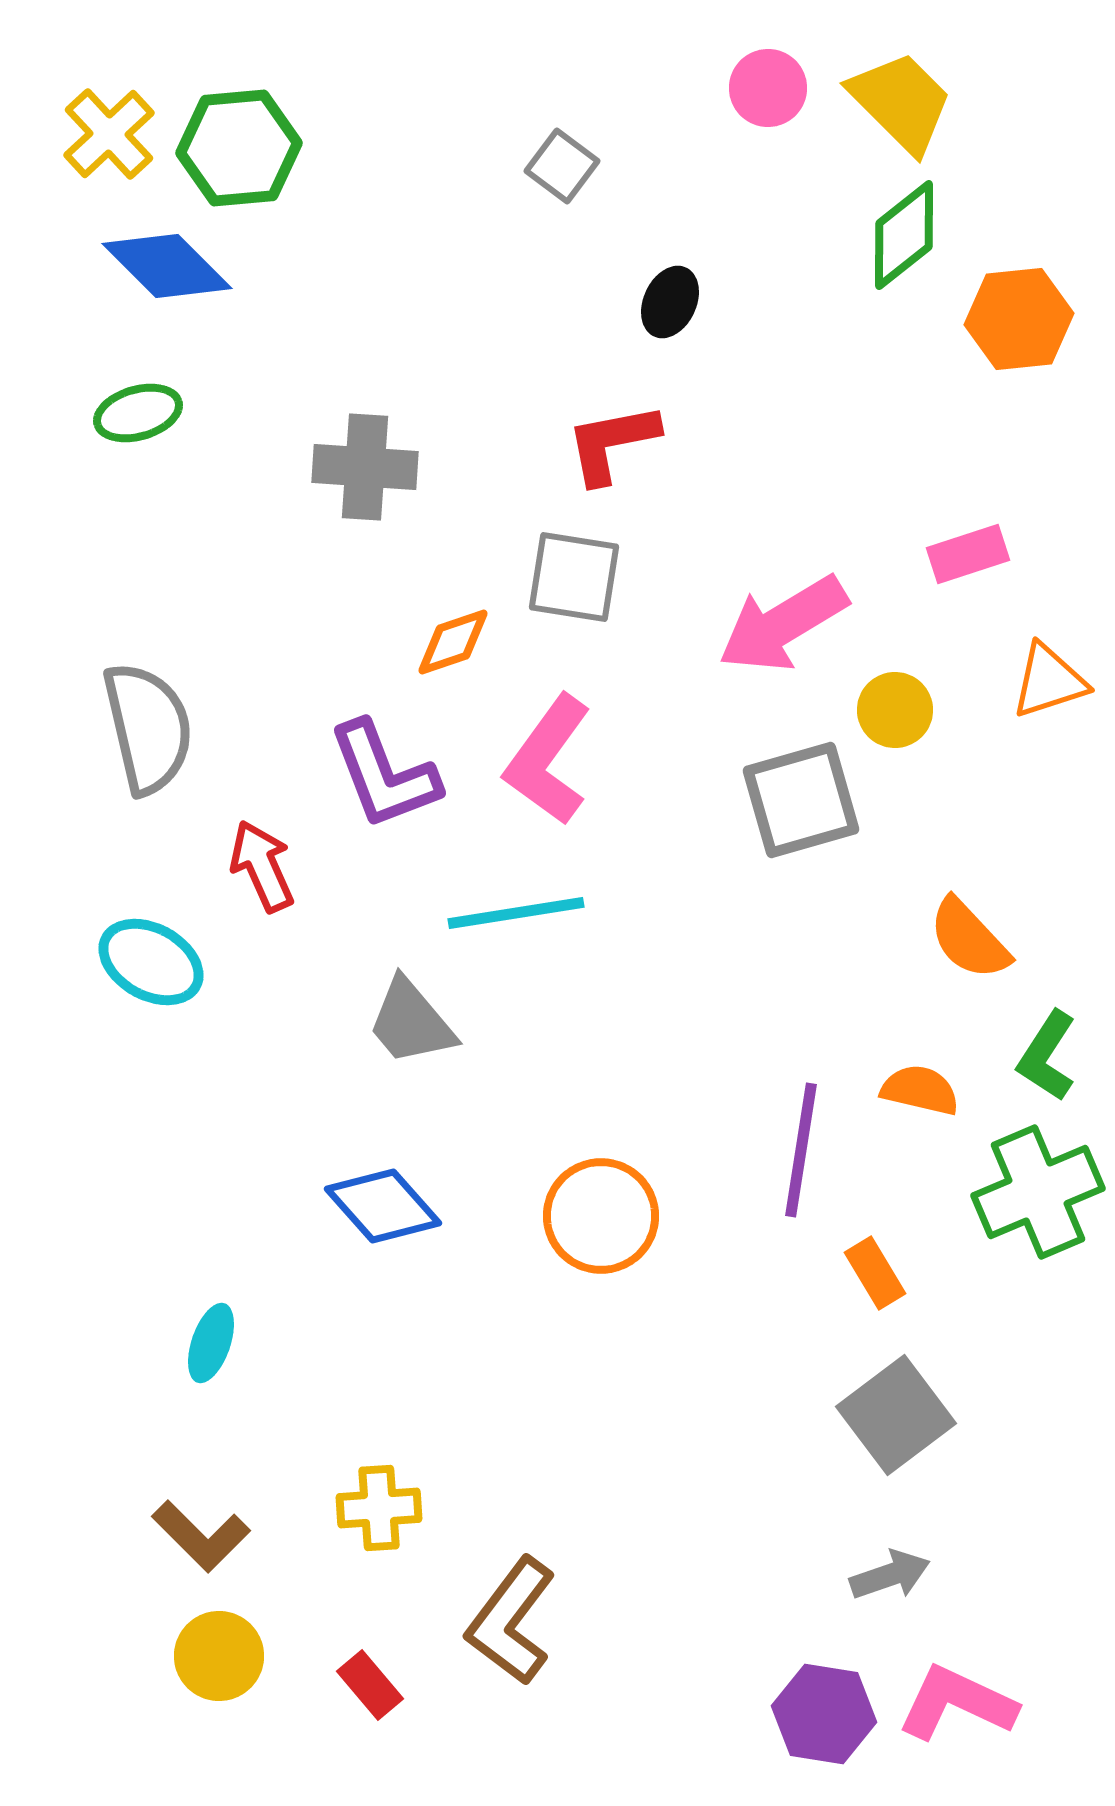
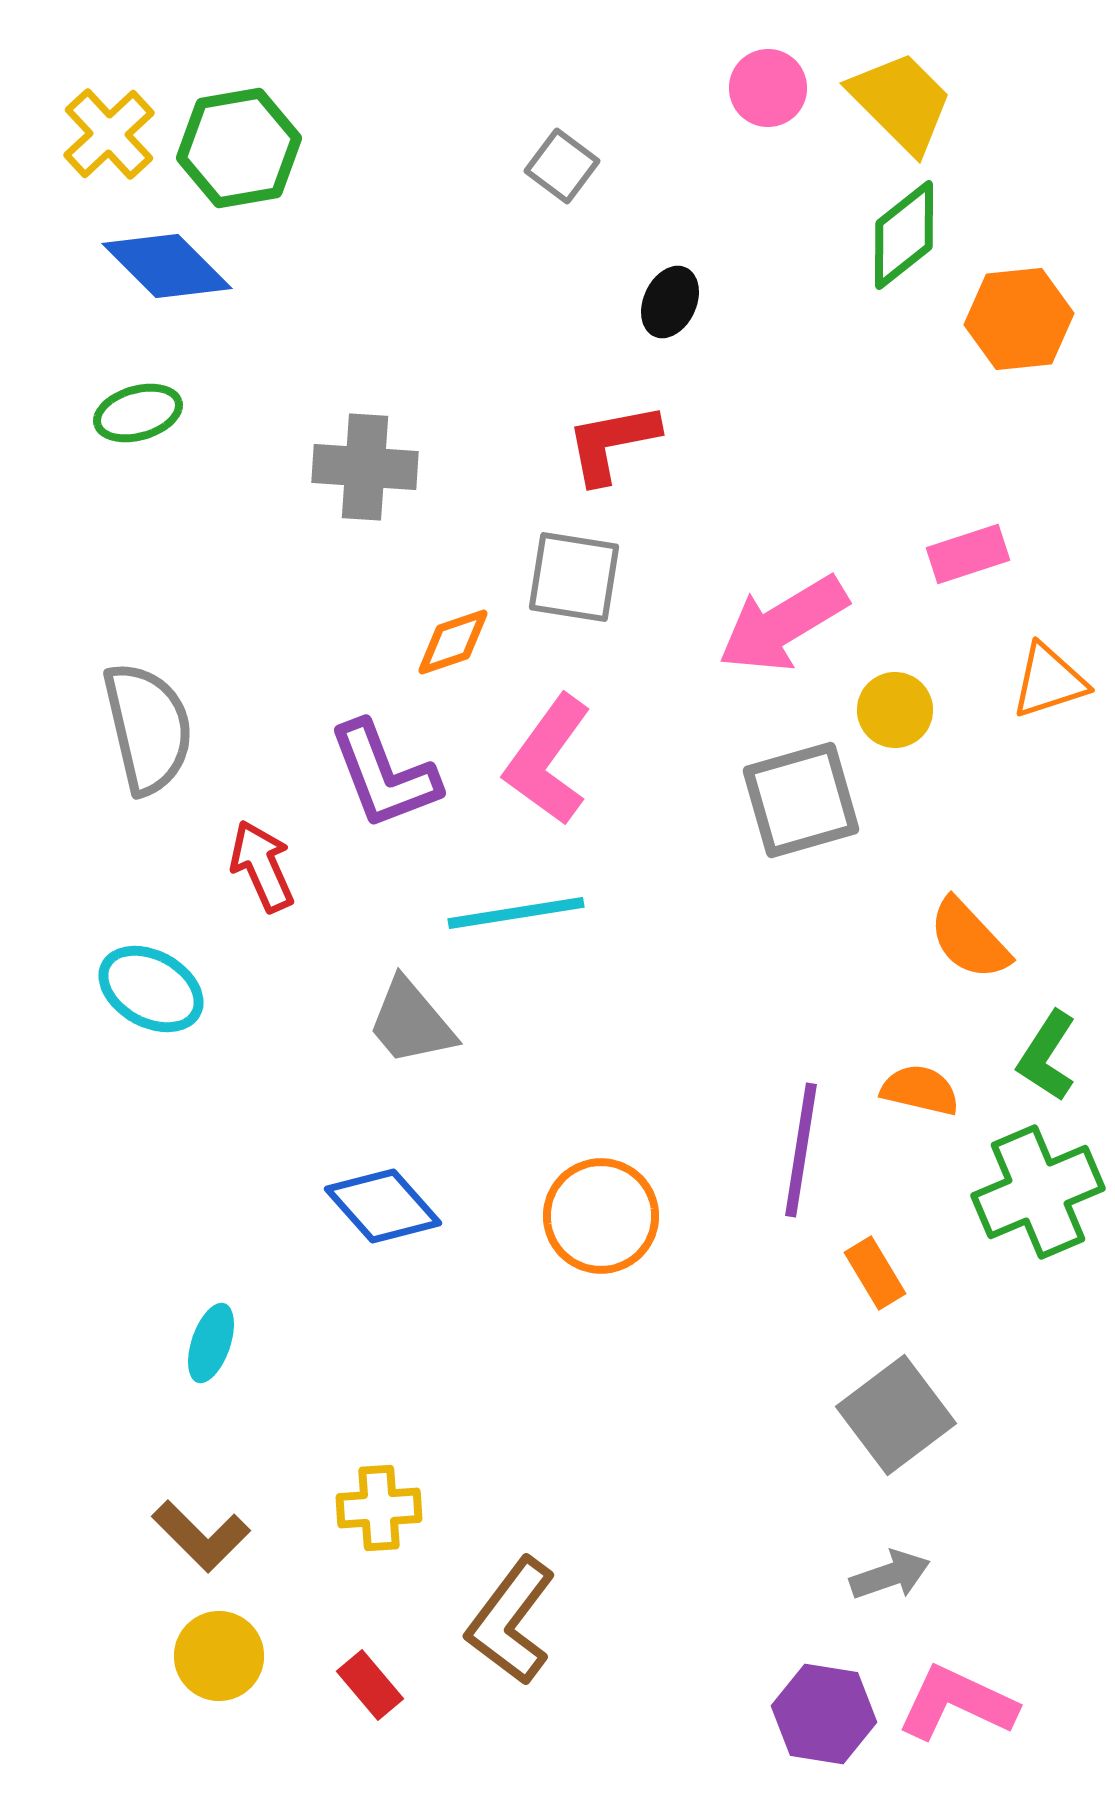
green hexagon at (239, 148): rotated 5 degrees counterclockwise
cyan ellipse at (151, 962): moved 27 px down
